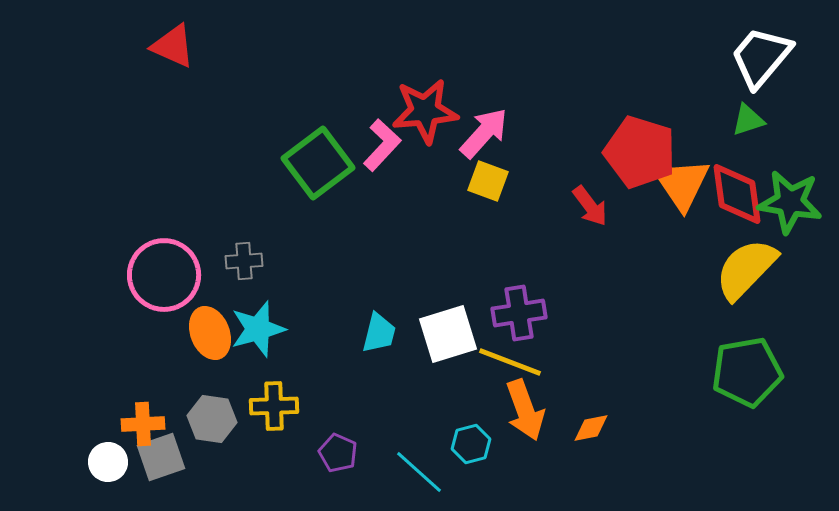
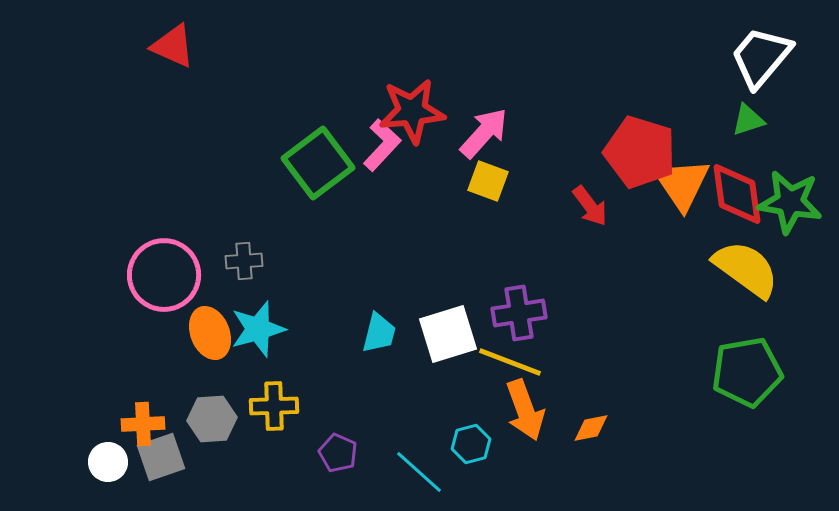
red star: moved 13 px left
yellow semicircle: rotated 82 degrees clockwise
gray hexagon: rotated 12 degrees counterclockwise
